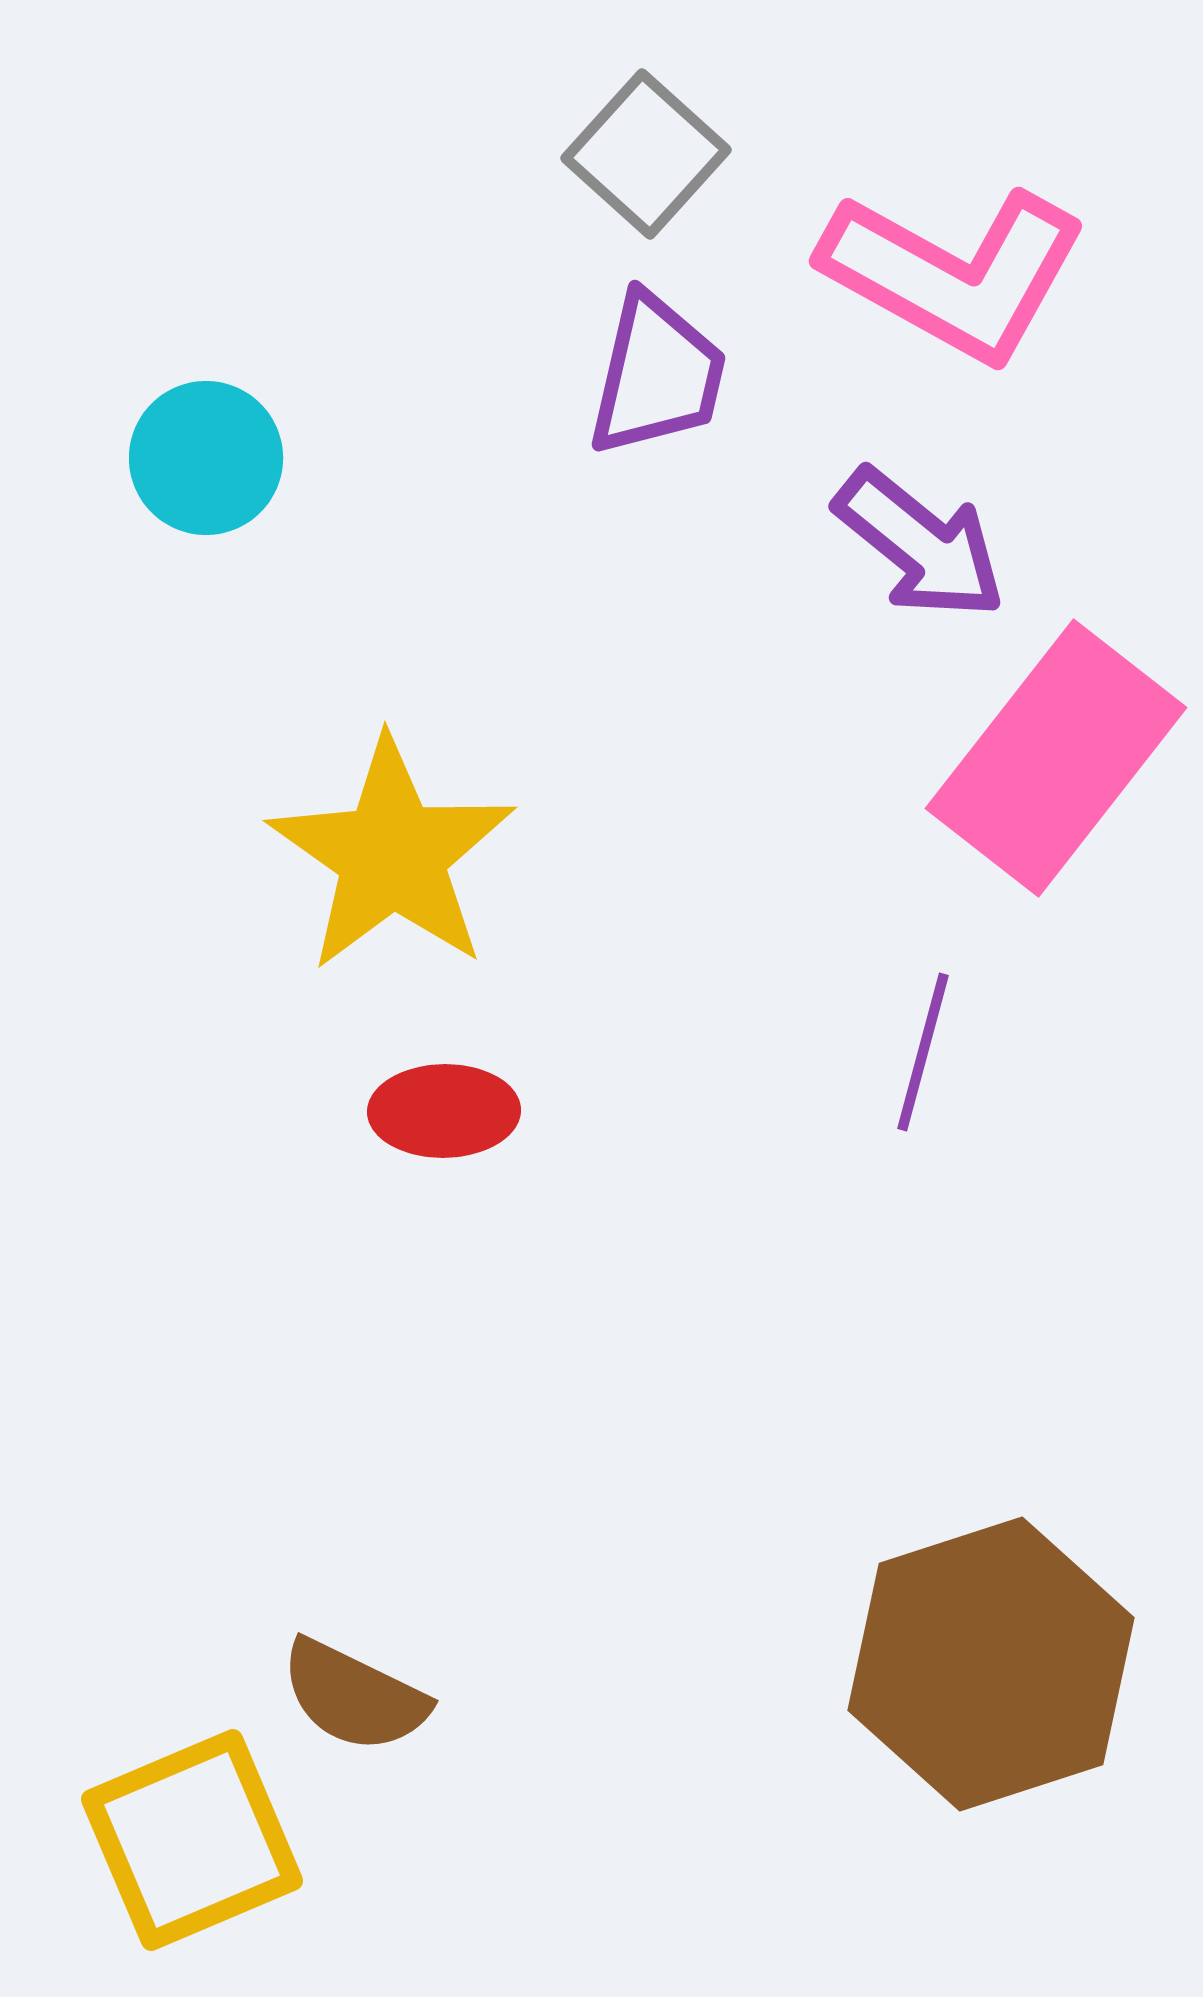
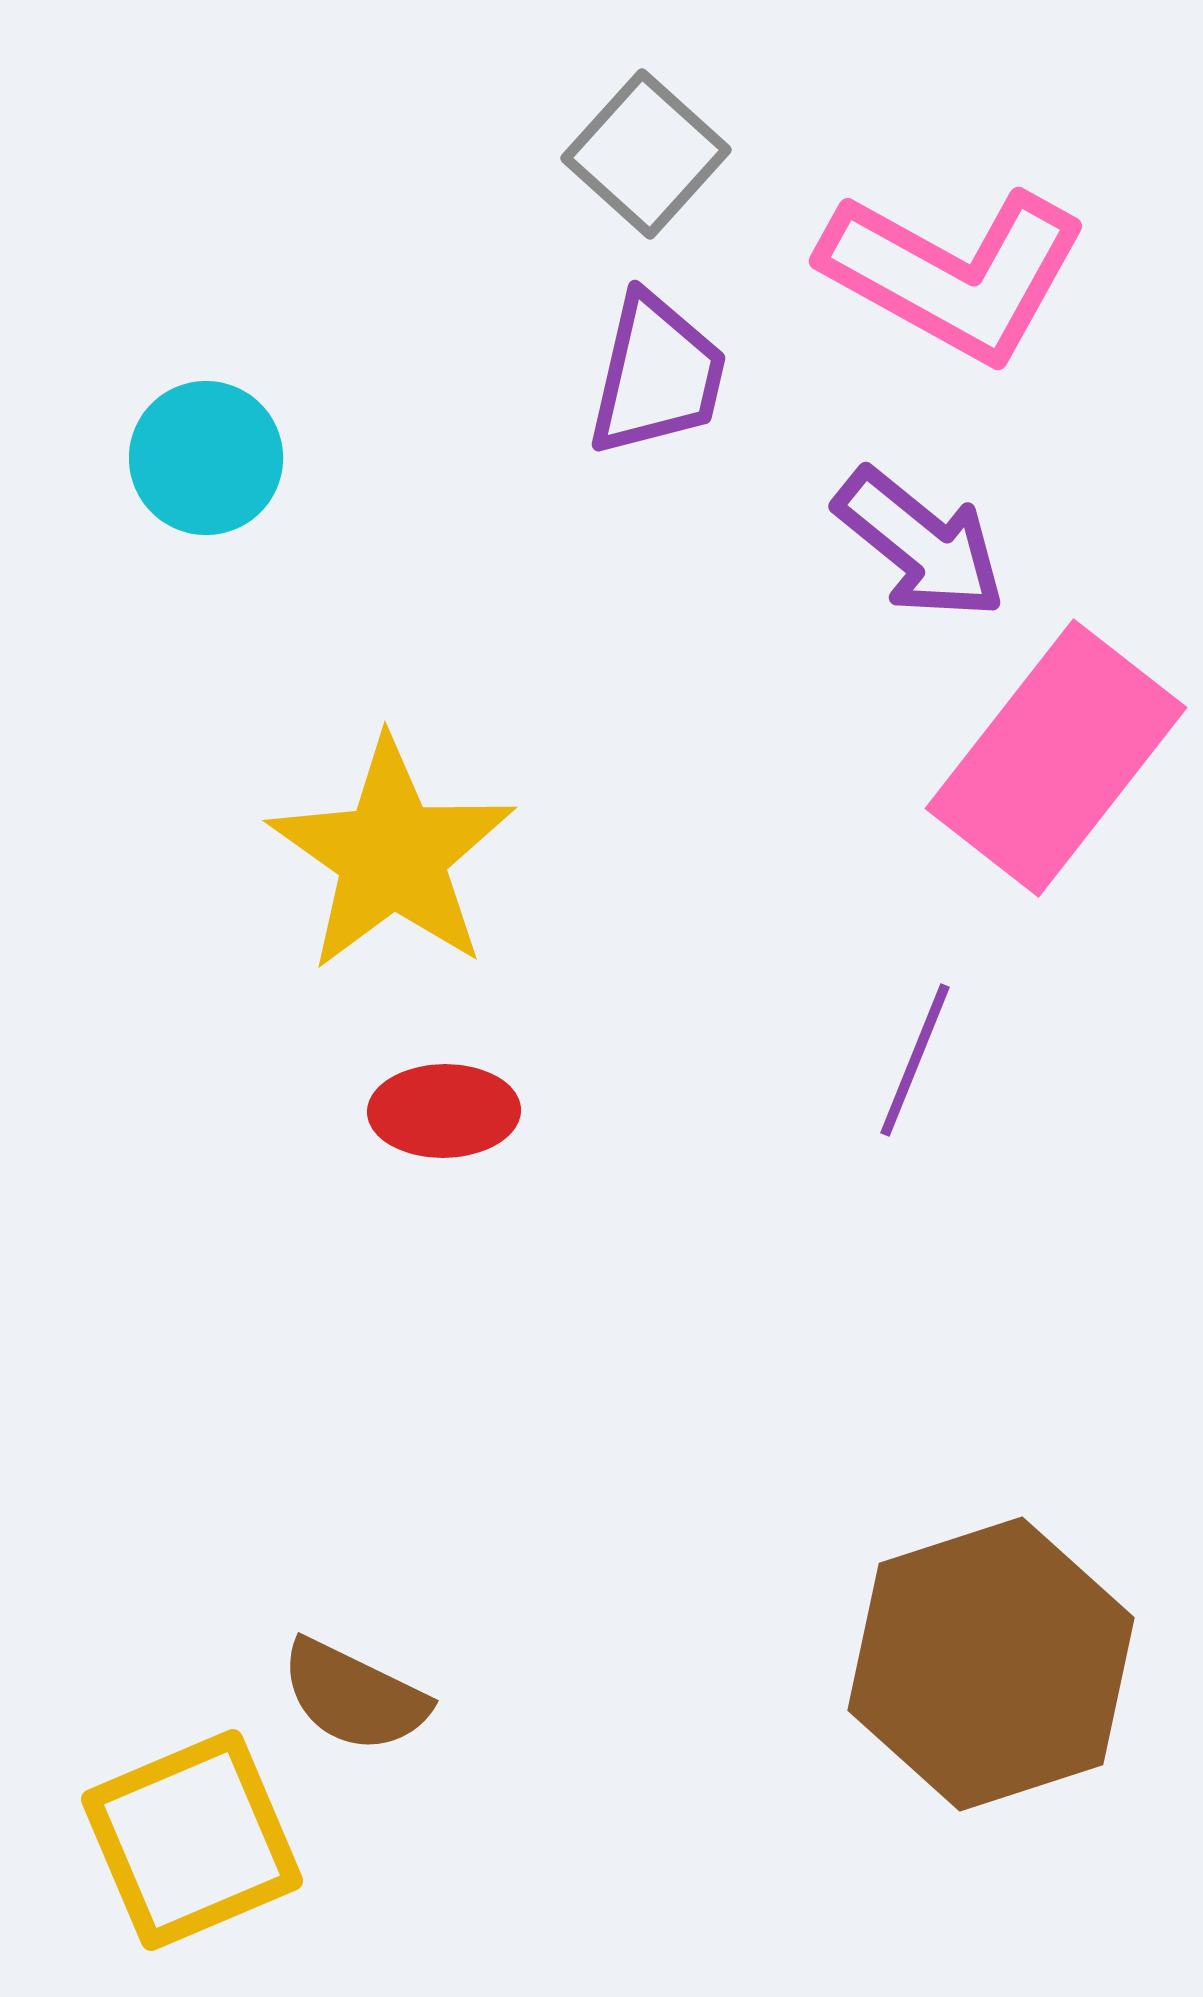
purple line: moved 8 px left, 8 px down; rotated 7 degrees clockwise
